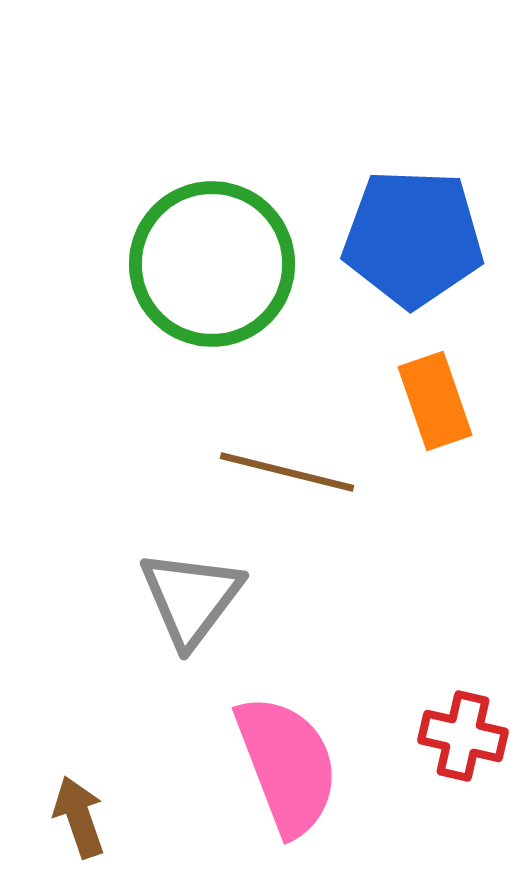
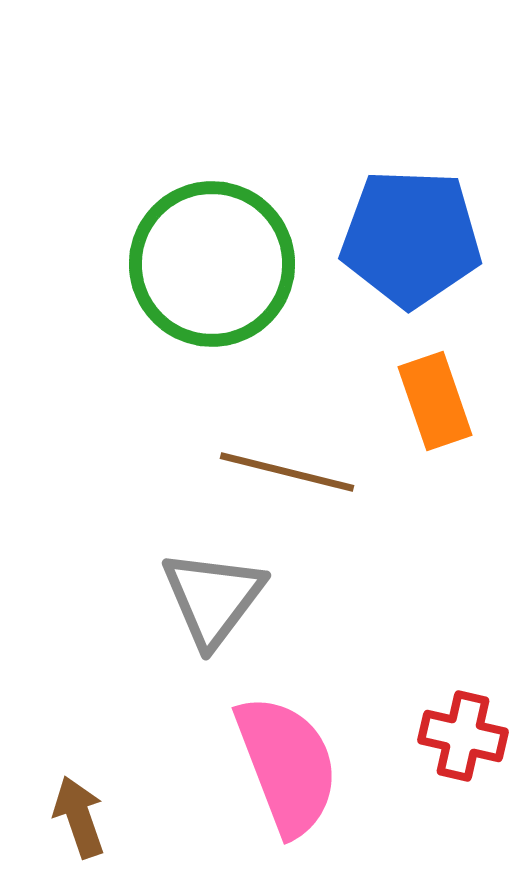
blue pentagon: moved 2 px left
gray triangle: moved 22 px right
